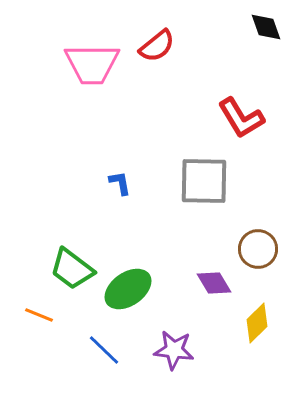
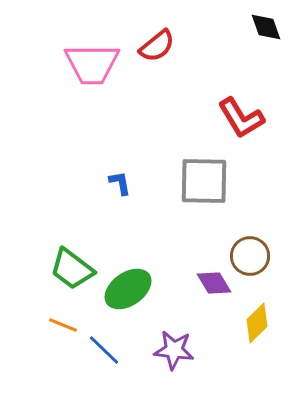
brown circle: moved 8 px left, 7 px down
orange line: moved 24 px right, 10 px down
